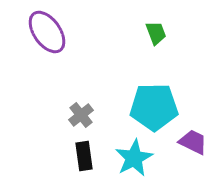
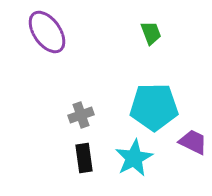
green trapezoid: moved 5 px left
gray cross: rotated 20 degrees clockwise
black rectangle: moved 2 px down
